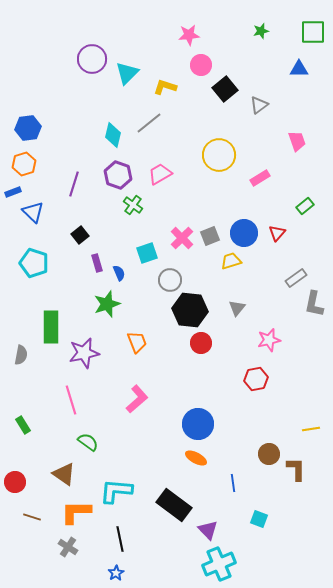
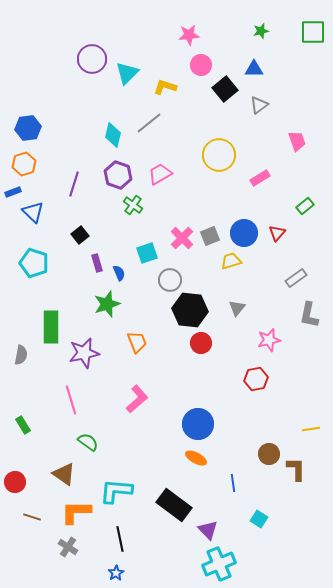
blue triangle at (299, 69): moved 45 px left
gray L-shape at (314, 304): moved 5 px left, 11 px down
cyan square at (259, 519): rotated 12 degrees clockwise
